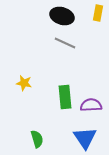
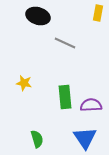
black ellipse: moved 24 px left
